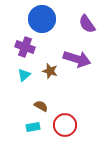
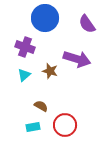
blue circle: moved 3 px right, 1 px up
